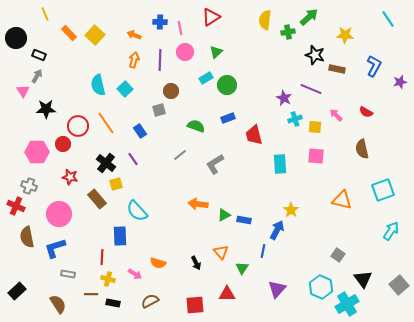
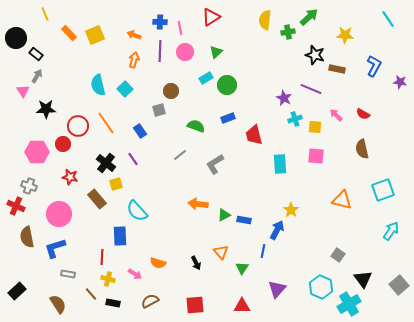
yellow square at (95, 35): rotated 24 degrees clockwise
black rectangle at (39, 55): moved 3 px left, 1 px up; rotated 16 degrees clockwise
purple line at (160, 60): moved 9 px up
purple star at (400, 82): rotated 24 degrees clockwise
red semicircle at (366, 112): moved 3 px left, 2 px down
brown line at (91, 294): rotated 48 degrees clockwise
red triangle at (227, 294): moved 15 px right, 12 px down
cyan cross at (347, 304): moved 2 px right
